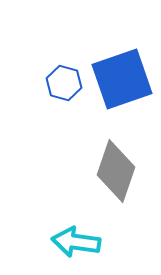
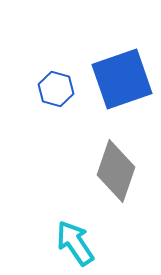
blue hexagon: moved 8 px left, 6 px down
cyan arrow: moved 1 px left, 1 px down; rotated 48 degrees clockwise
